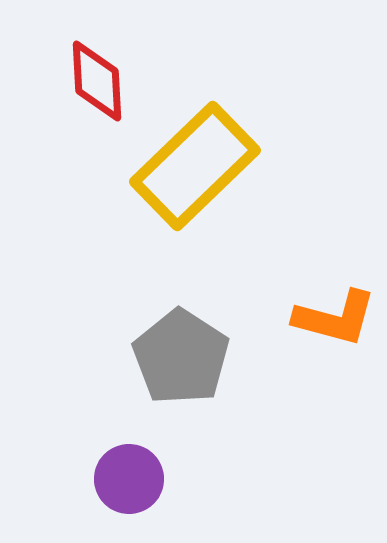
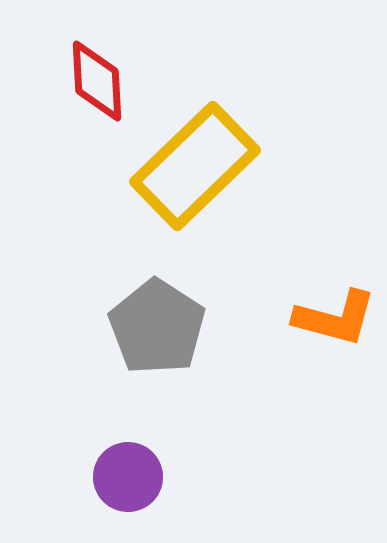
gray pentagon: moved 24 px left, 30 px up
purple circle: moved 1 px left, 2 px up
